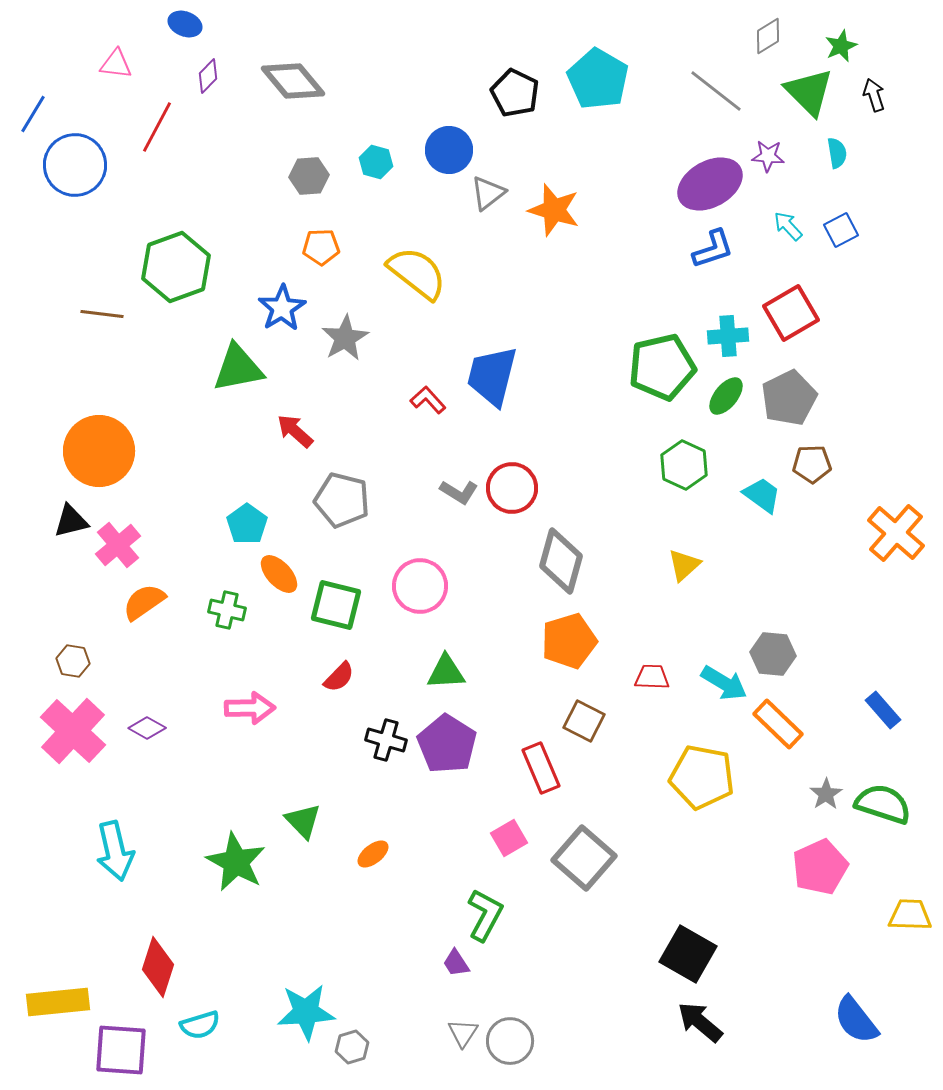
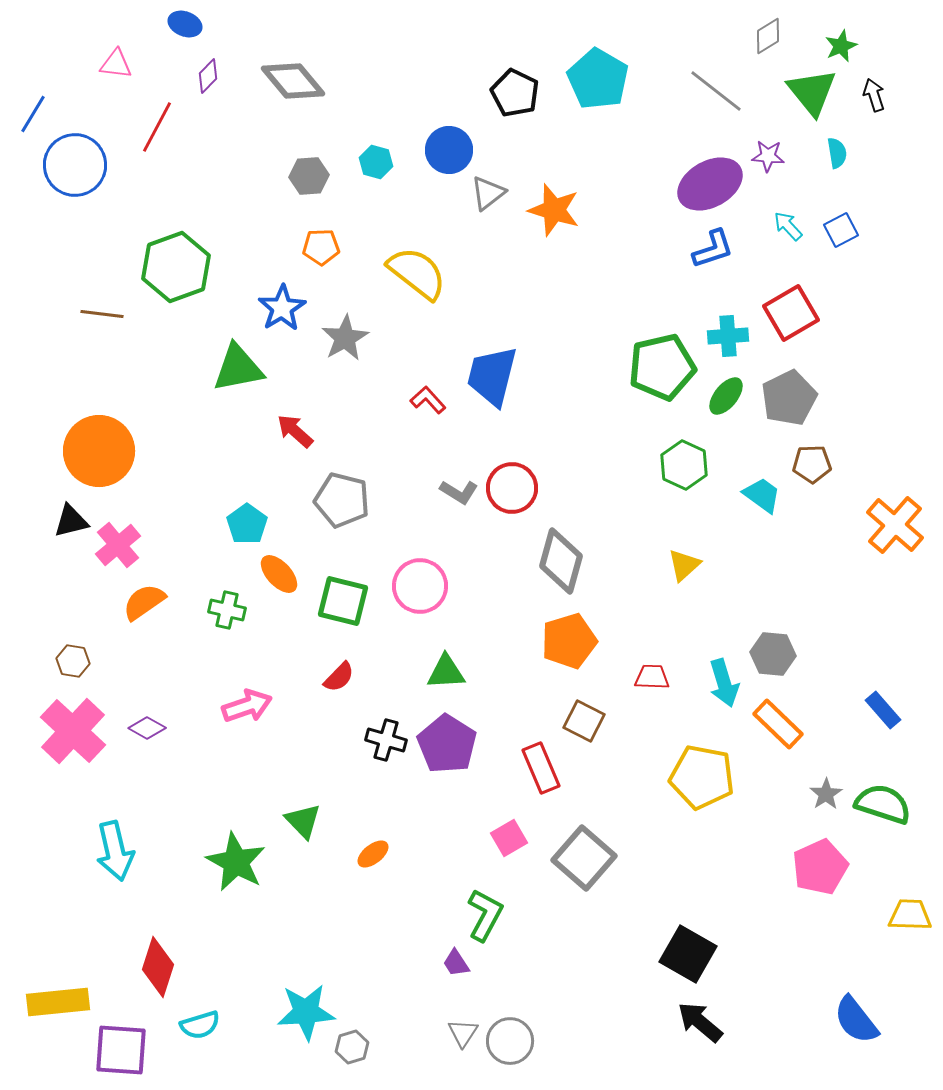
green triangle at (809, 92): moved 3 px right; rotated 6 degrees clockwise
orange cross at (896, 533): moved 1 px left, 8 px up
green square at (336, 605): moved 7 px right, 4 px up
cyan arrow at (724, 683): rotated 42 degrees clockwise
pink arrow at (250, 708): moved 3 px left, 2 px up; rotated 18 degrees counterclockwise
